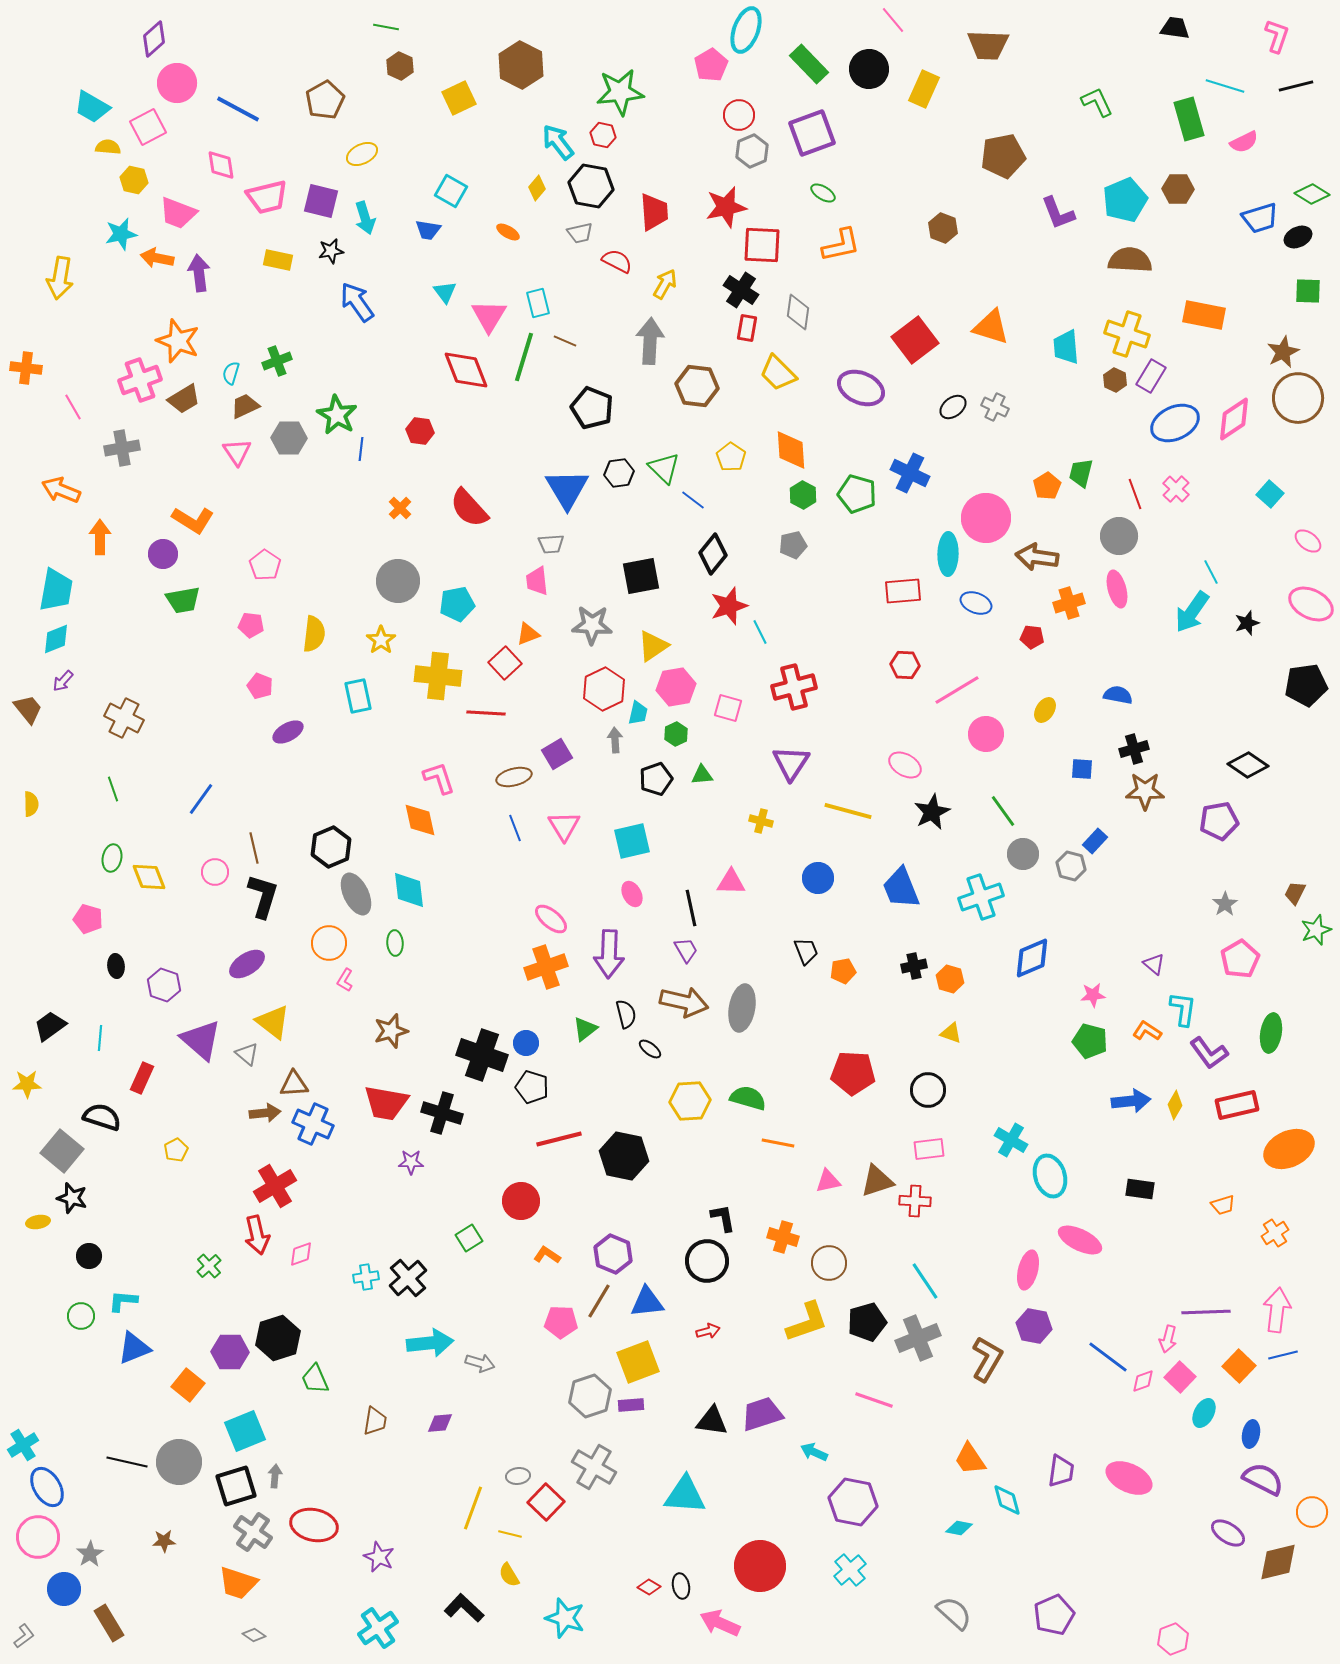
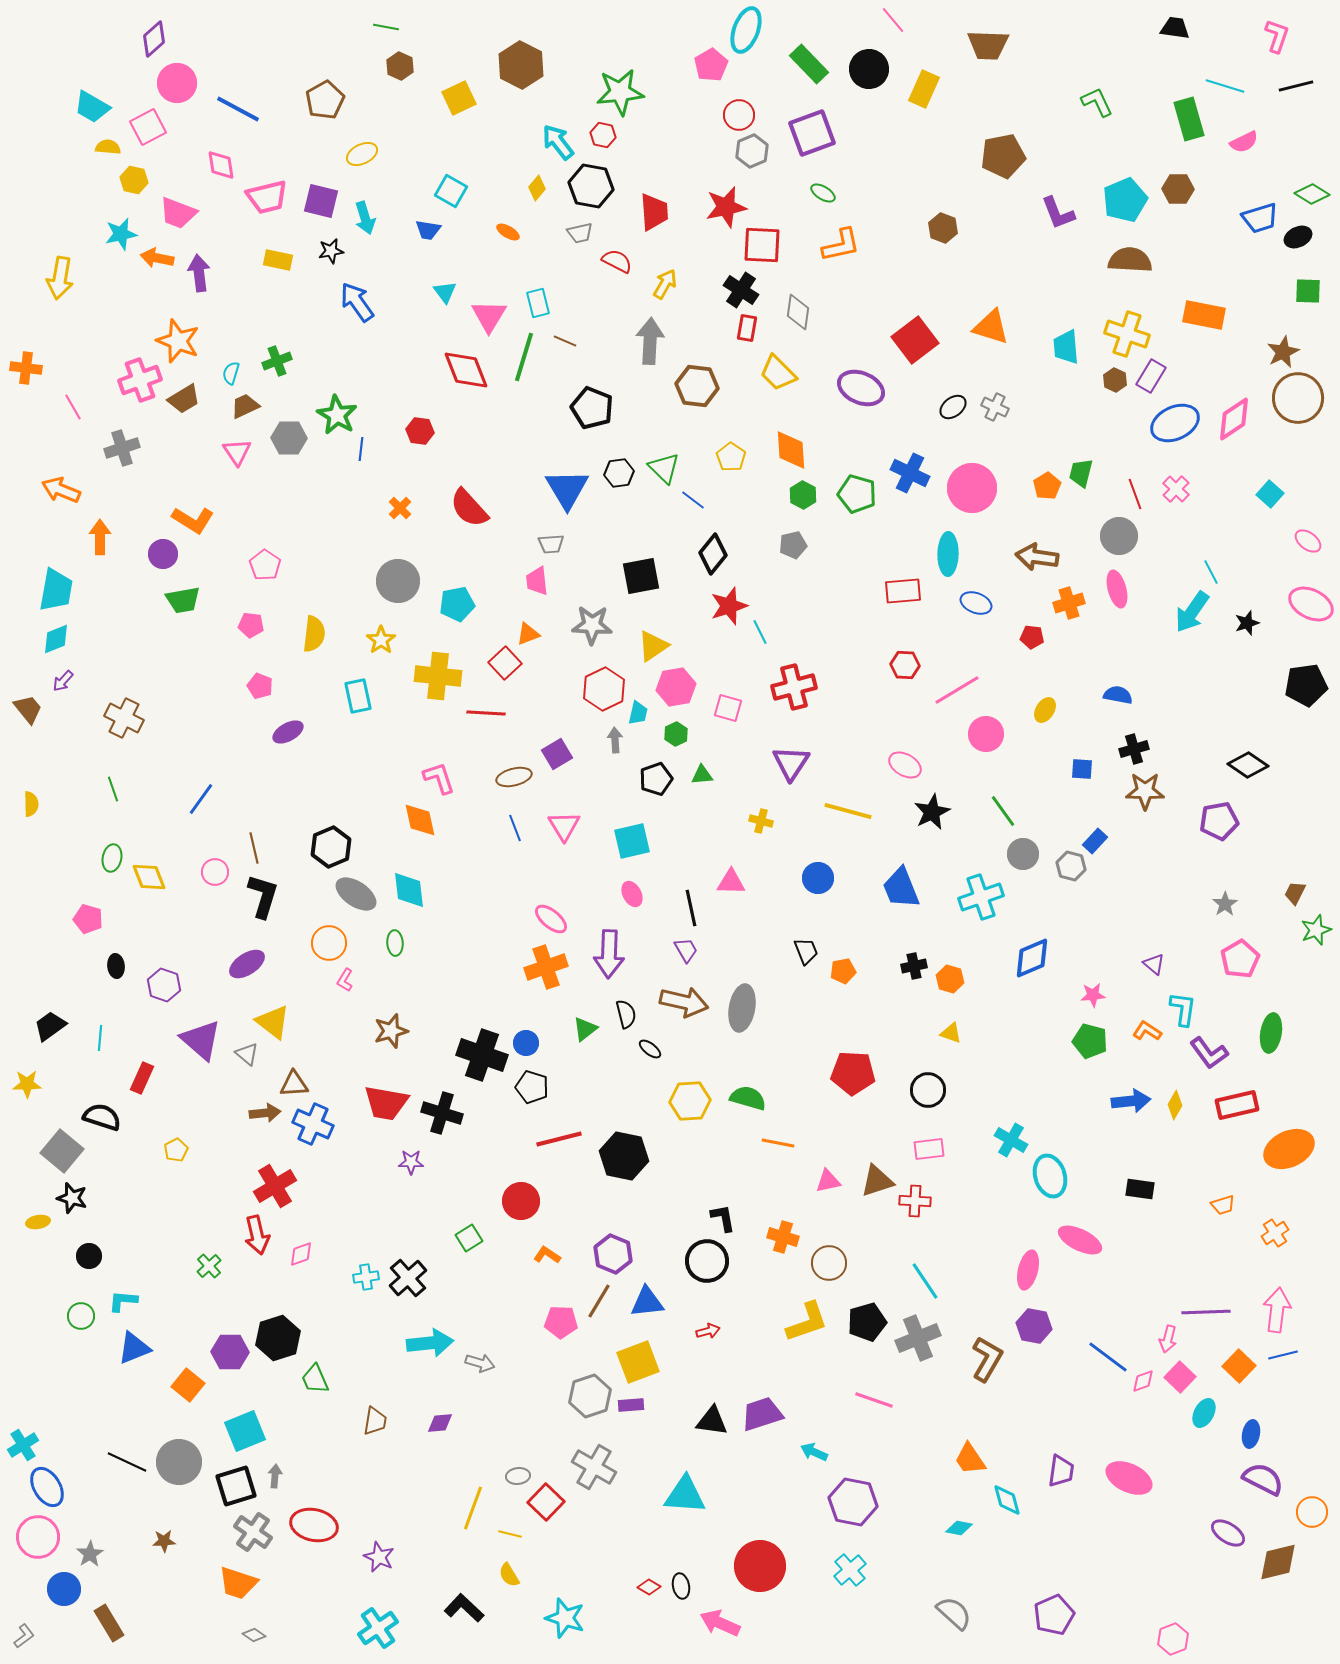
gray cross at (122, 448): rotated 8 degrees counterclockwise
pink circle at (986, 518): moved 14 px left, 30 px up
gray ellipse at (356, 894): rotated 30 degrees counterclockwise
black line at (127, 1462): rotated 12 degrees clockwise
